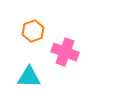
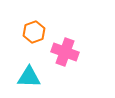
orange hexagon: moved 1 px right, 1 px down
